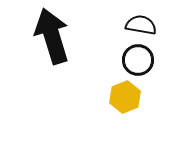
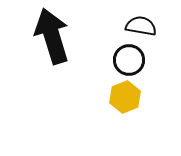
black semicircle: moved 1 px down
black circle: moved 9 px left
